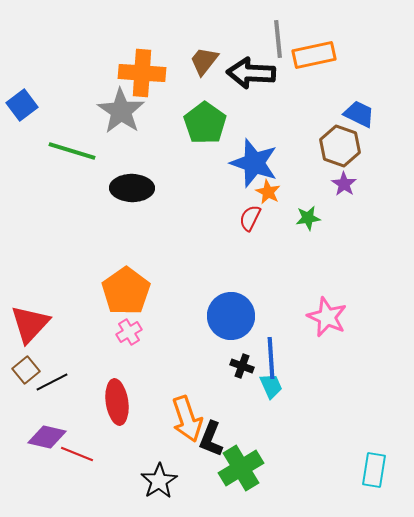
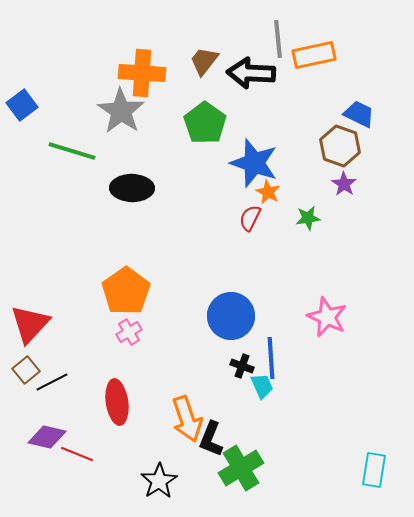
cyan trapezoid: moved 9 px left
